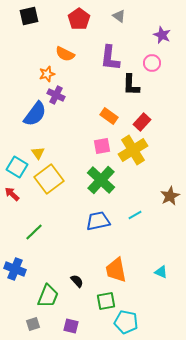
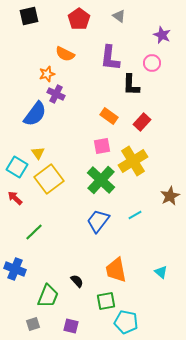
purple cross: moved 1 px up
yellow cross: moved 11 px down
red arrow: moved 3 px right, 4 px down
blue trapezoid: rotated 40 degrees counterclockwise
cyan triangle: rotated 16 degrees clockwise
